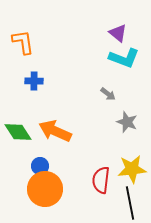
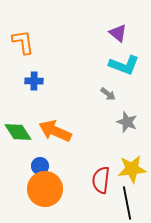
cyan L-shape: moved 7 px down
black line: moved 3 px left
